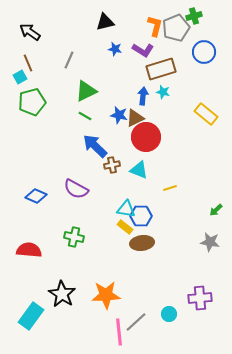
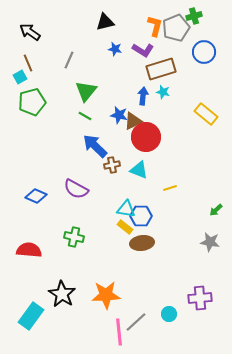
green triangle at (86, 91): rotated 25 degrees counterclockwise
brown triangle at (135, 118): moved 2 px left, 3 px down
